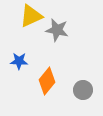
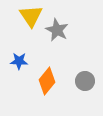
yellow triangle: rotated 40 degrees counterclockwise
gray star: rotated 15 degrees clockwise
gray circle: moved 2 px right, 9 px up
